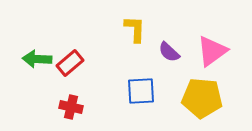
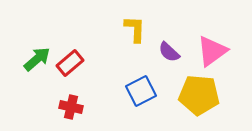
green arrow: rotated 136 degrees clockwise
blue square: rotated 24 degrees counterclockwise
yellow pentagon: moved 3 px left, 3 px up
